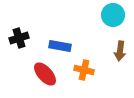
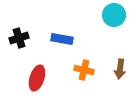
cyan circle: moved 1 px right
blue rectangle: moved 2 px right, 7 px up
brown arrow: moved 18 px down
red ellipse: moved 8 px left, 4 px down; rotated 60 degrees clockwise
